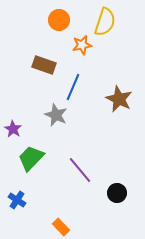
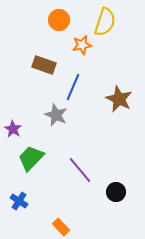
black circle: moved 1 px left, 1 px up
blue cross: moved 2 px right, 1 px down
